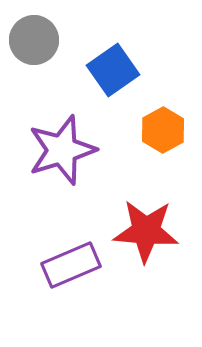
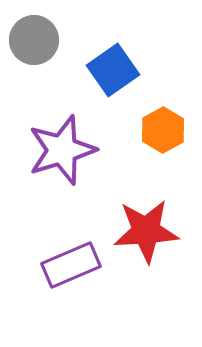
red star: rotated 8 degrees counterclockwise
